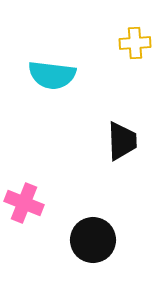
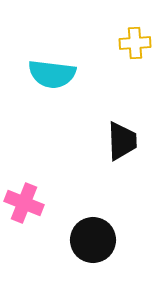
cyan semicircle: moved 1 px up
